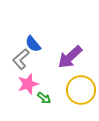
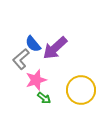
purple arrow: moved 15 px left, 9 px up
pink star: moved 8 px right, 4 px up
